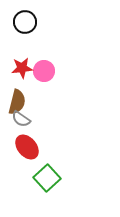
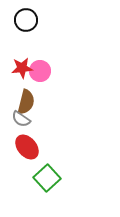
black circle: moved 1 px right, 2 px up
pink circle: moved 4 px left
brown semicircle: moved 9 px right
